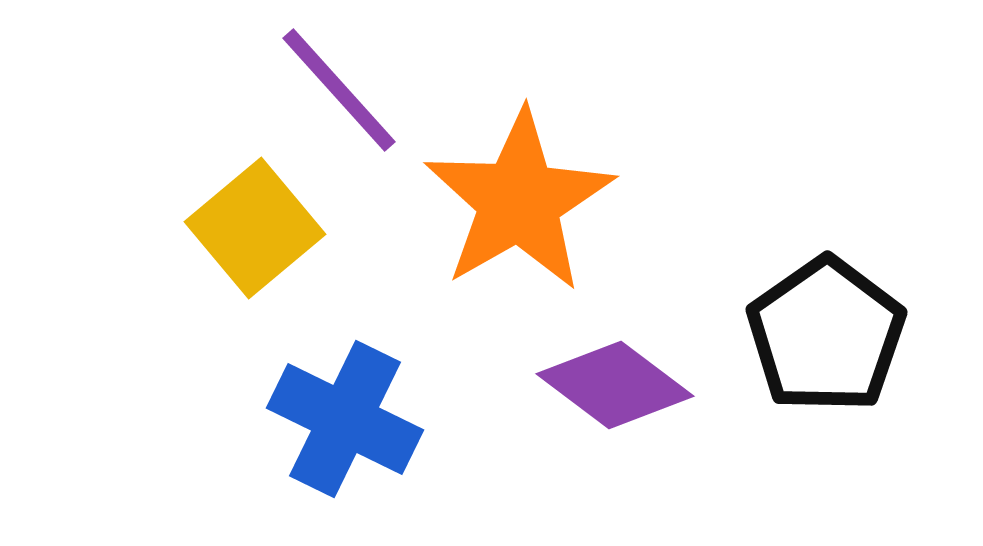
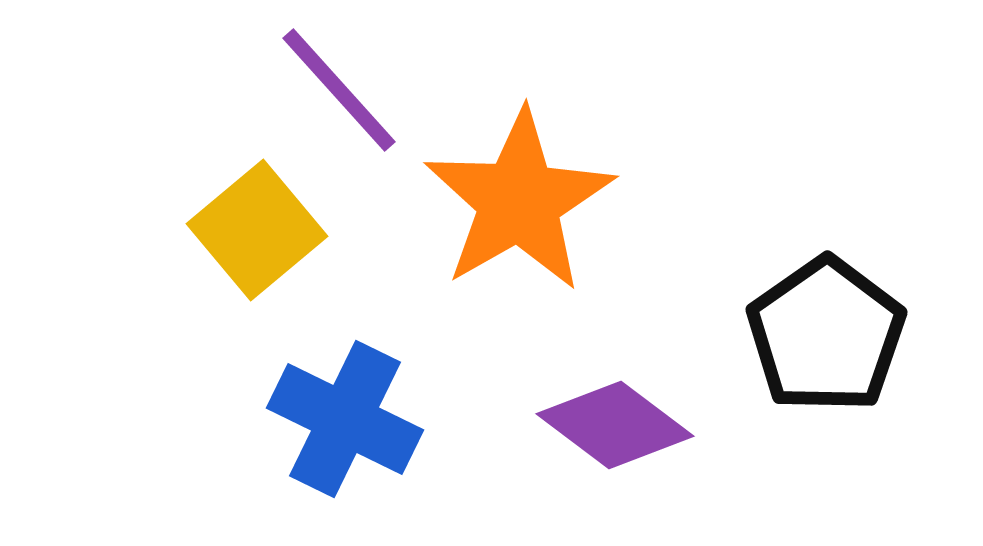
yellow square: moved 2 px right, 2 px down
purple diamond: moved 40 px down
